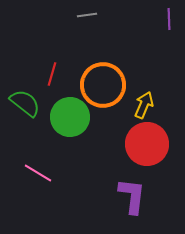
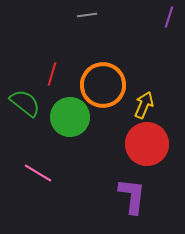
purple line: moved 2 px up; rotated 20 degrees clockwise
